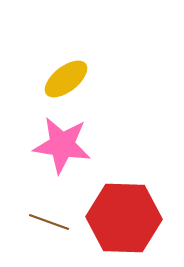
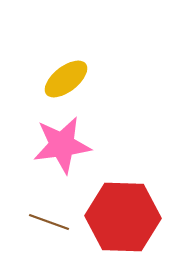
pink star: rotated 16 degrees counterclockwise
red hexagon: moved 1 px left, 1 px up
